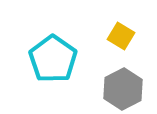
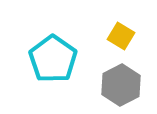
gray hexagon: moved 2 px left, 4 px up
